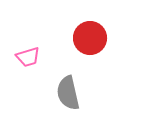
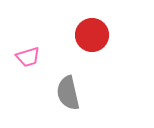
red circle: moved 2 px right, 3 px up
